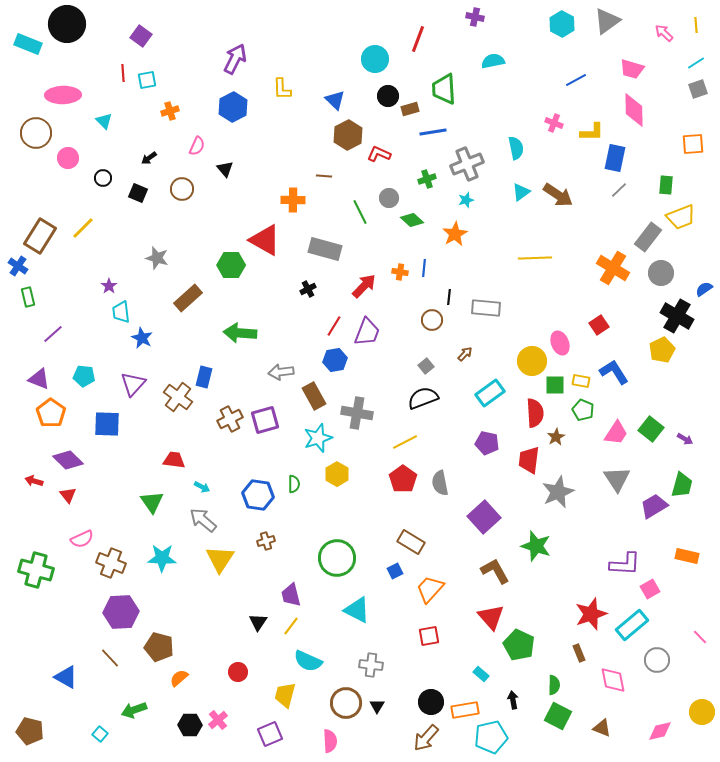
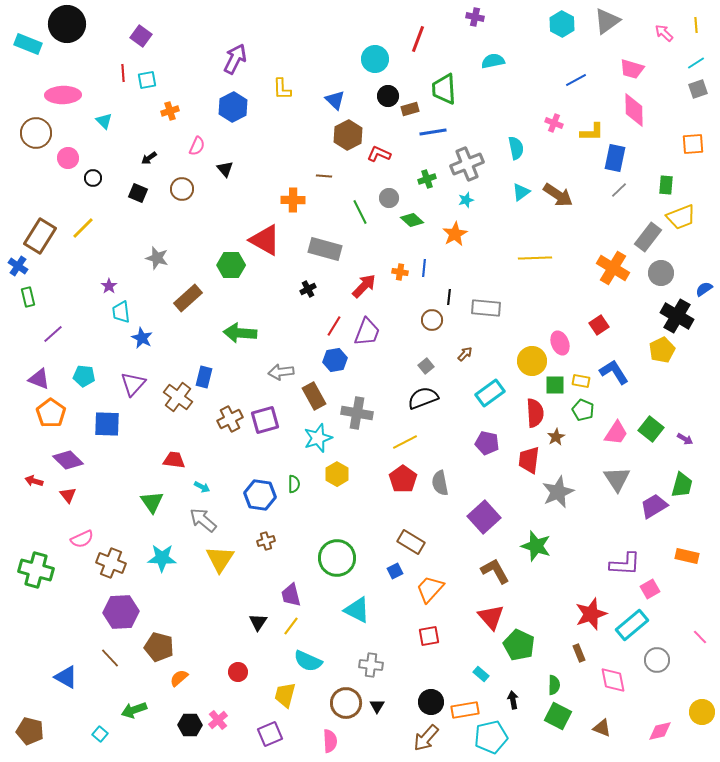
black circle at (103, 178): moved 10 px left
blue hexagon at (258, 495): moved 2 px right
